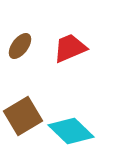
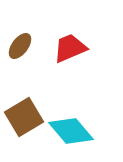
brown square: moved 1 px right, 1 px down
cyan diamond: rotated 6 degrees clockwise
